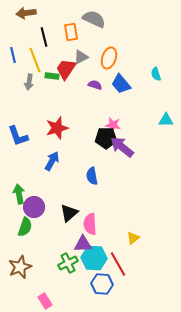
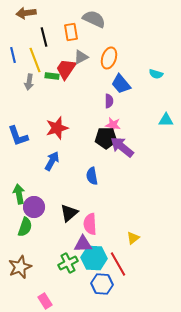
cyan semicircle: rotated 56 degrees counterclockwise
purple semicircle: moved 14 px right, 16 px down; rotated 72 degrees clockwise
